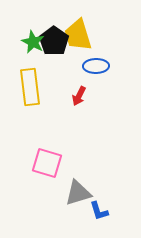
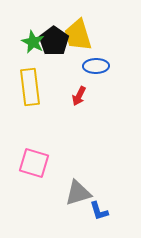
pink square: moved 13 px left
